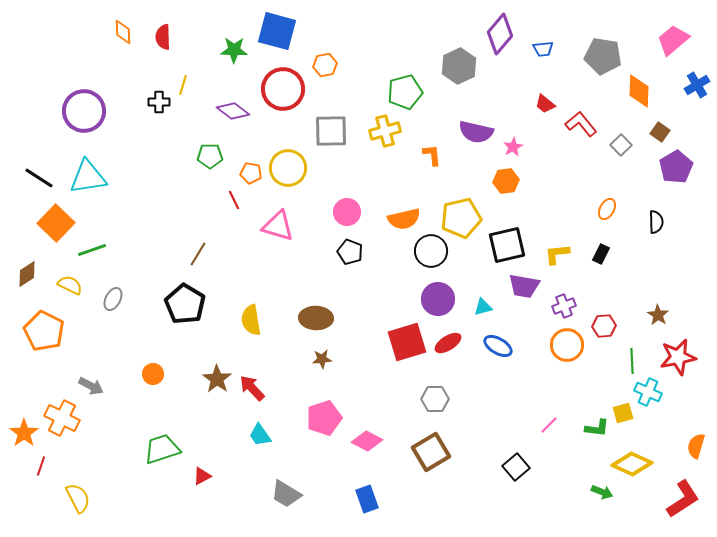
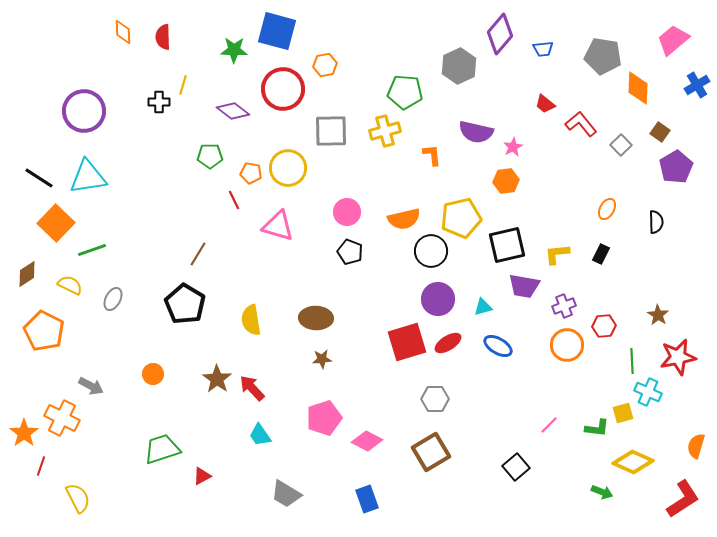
orange diamond at (639, 91): moved 1 px left, 3 px up
green pentagon at (405, 92): rotated 20 degrees clockwise
yellow diamond at (632, 464): moved 1 px right, 2 px up
